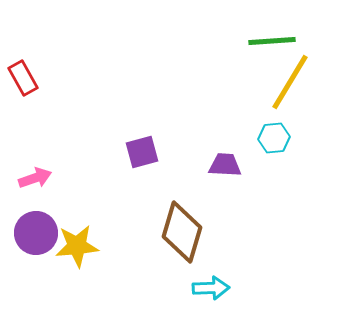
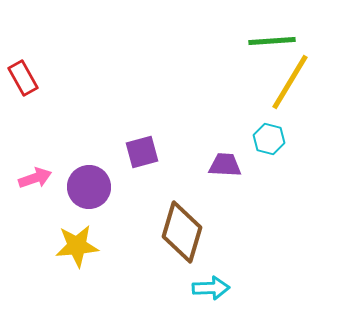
cyan hexagon: moved 5 px left, 1 px down; rotated 20 degrees clockwise
purple circle: moved 53 px right, 46 px up
